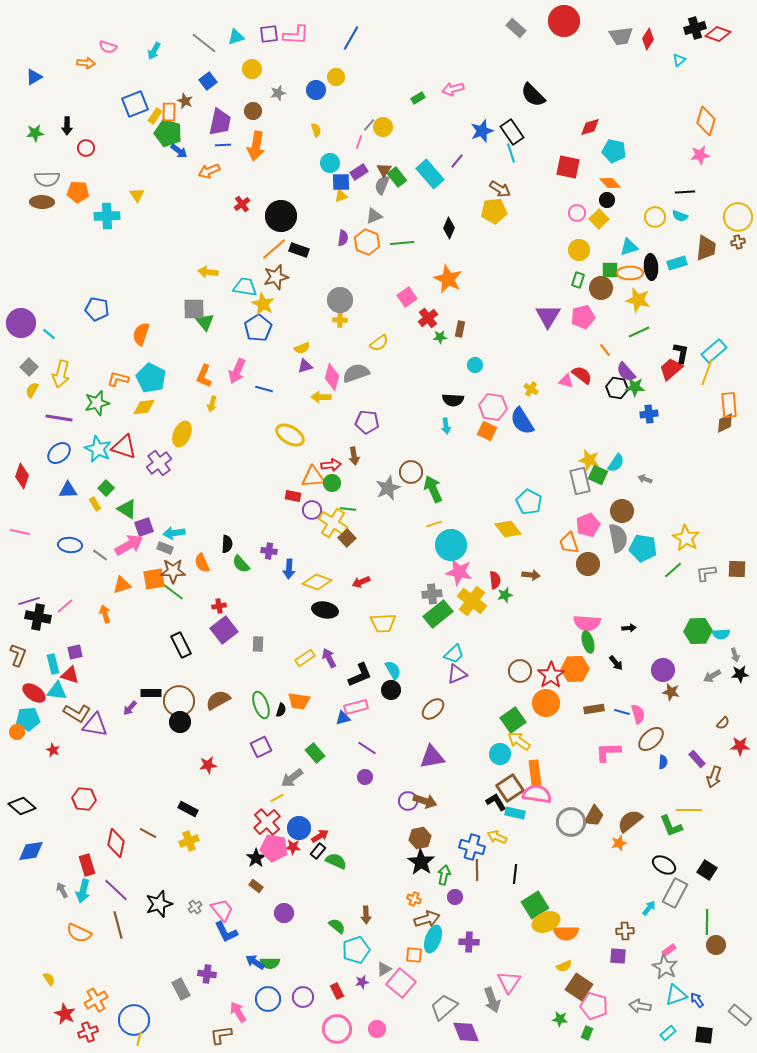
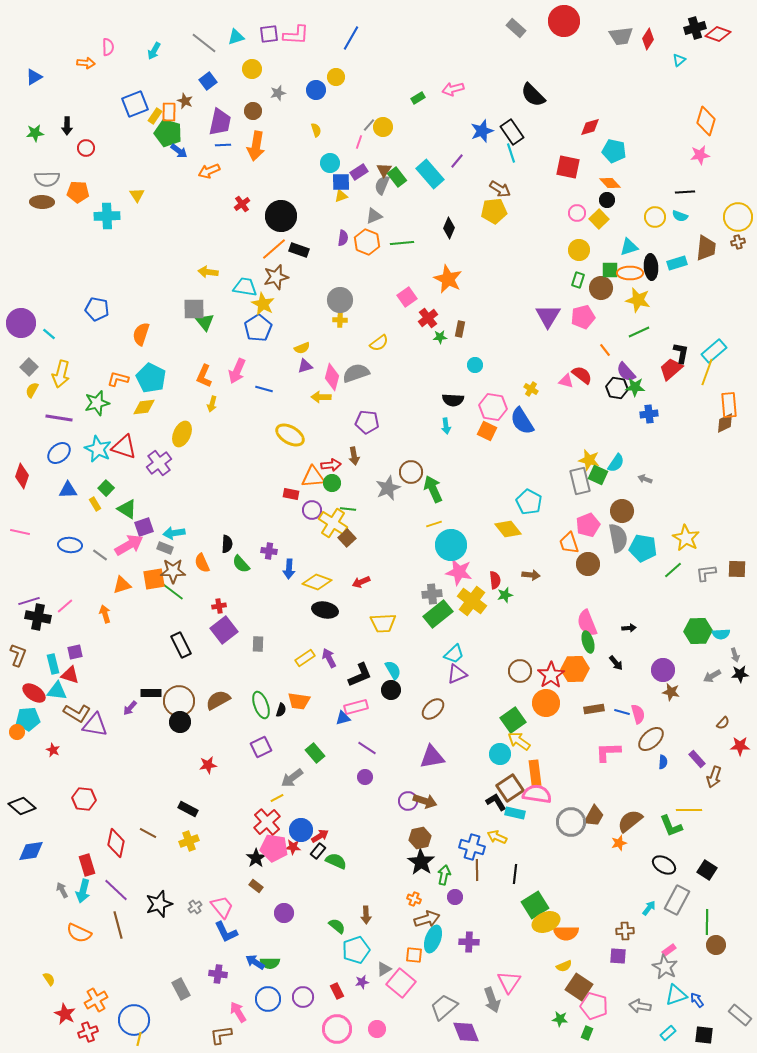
pink semicircle at (108, 47): rotated 108 degrees counterclockwise
red rectangle at (293, 496): moved 2 px left, 2 px up
pink semicircle at (587, 623): rotated 64 degrees clockwise
blue circle at (299, 828): moved 2 px right, 2 px down
gray rectangle at (675, 893): moved 2 px right, 7 px down
pink trapezoid at (222, 910): moved 3 px up
purple cross at (207, 974): moved 11 px right
